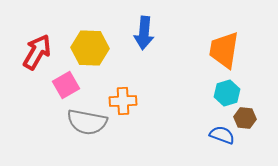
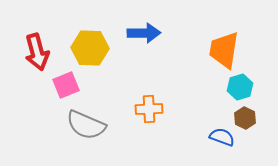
blue arrow: rotated 96 degrees counterclockwise
red arrow: rotated 135 degrees clockwise
pink square: rotated 8 degrees clockwise
cyan hexagon: moved 13 px right, 6 px up
orange cross: moved 26 px right, 8 px down
brown hexagon: rotated 20 degrees clockwise
gray semicircle: moved 1 px left, 3 px down; rotated 12 degrees clockwise
blue semicircle: moved 2 px down
